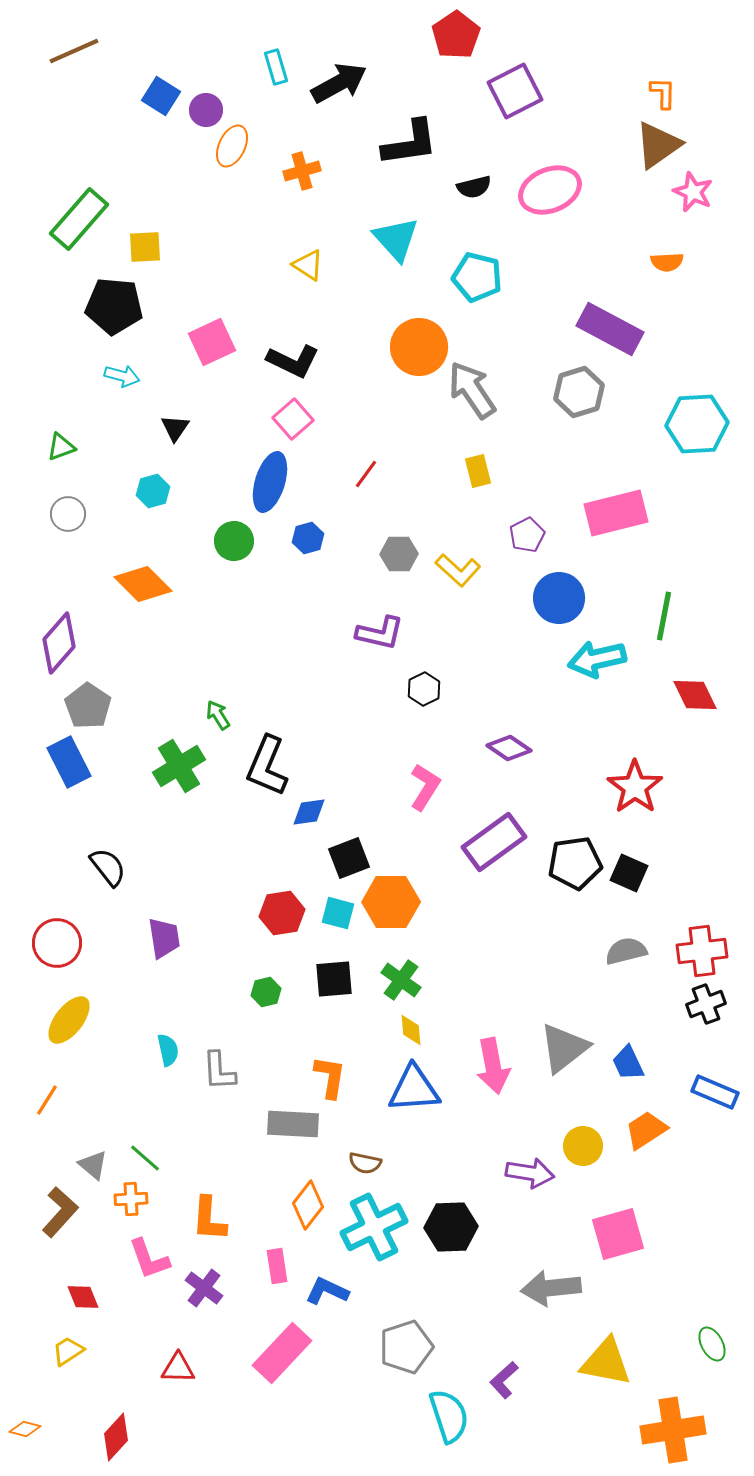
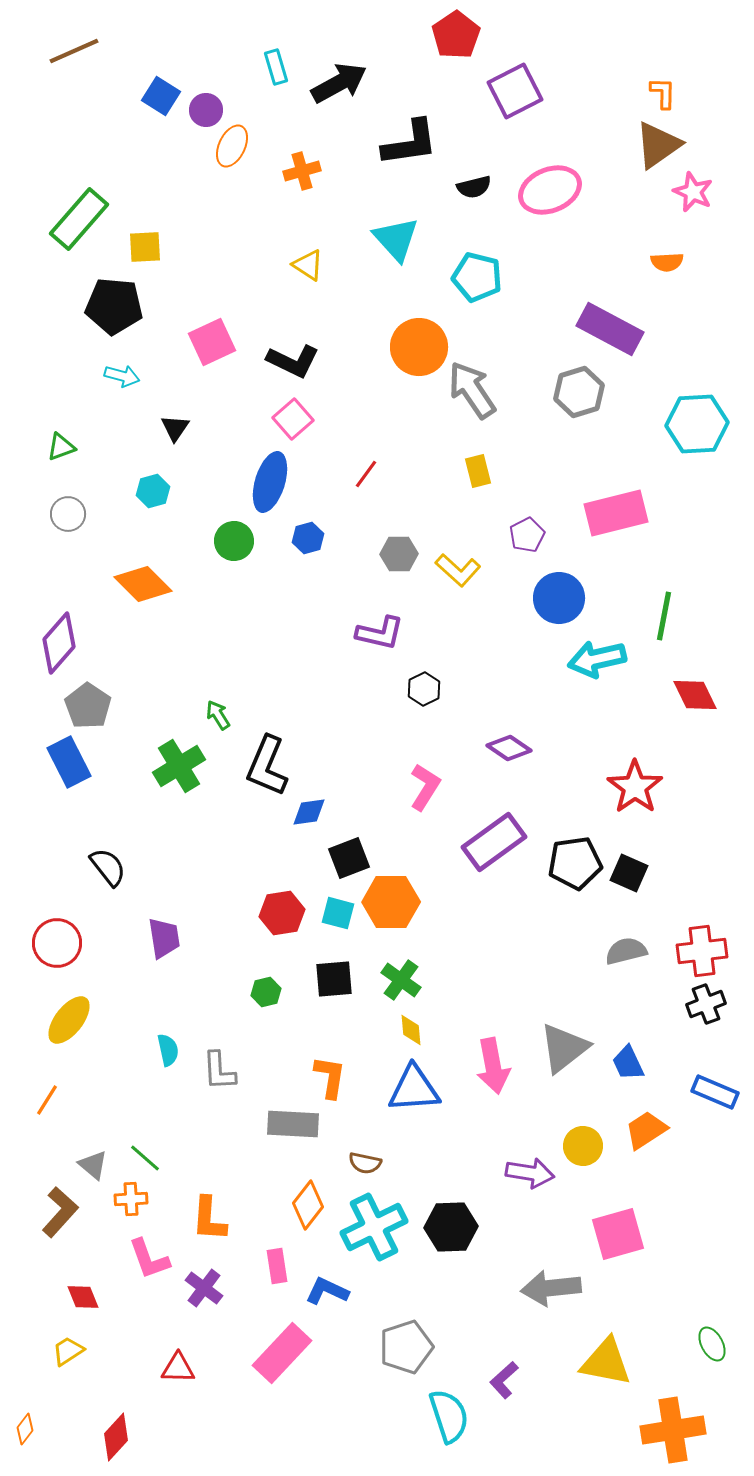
orange diamond at (25, 1429): rotated 68 degrees counterclockwise
